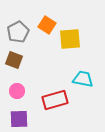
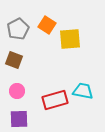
gray pentagon: moved 3 px up
cyan trapezoid: moved 12 px down
